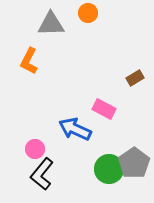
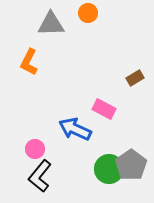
orange L-shape: moved 1 px down
gray pentagon: moved 3 px left, 2 px down
black L-shape: moved 2 px left, 2 px down
